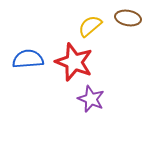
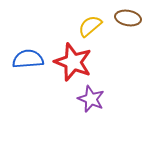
red star: moved 1 px left
